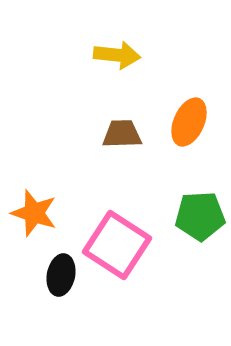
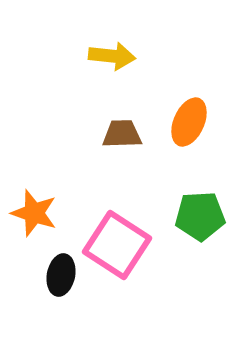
yellow arrow: moved 5 px left, 1 px down
